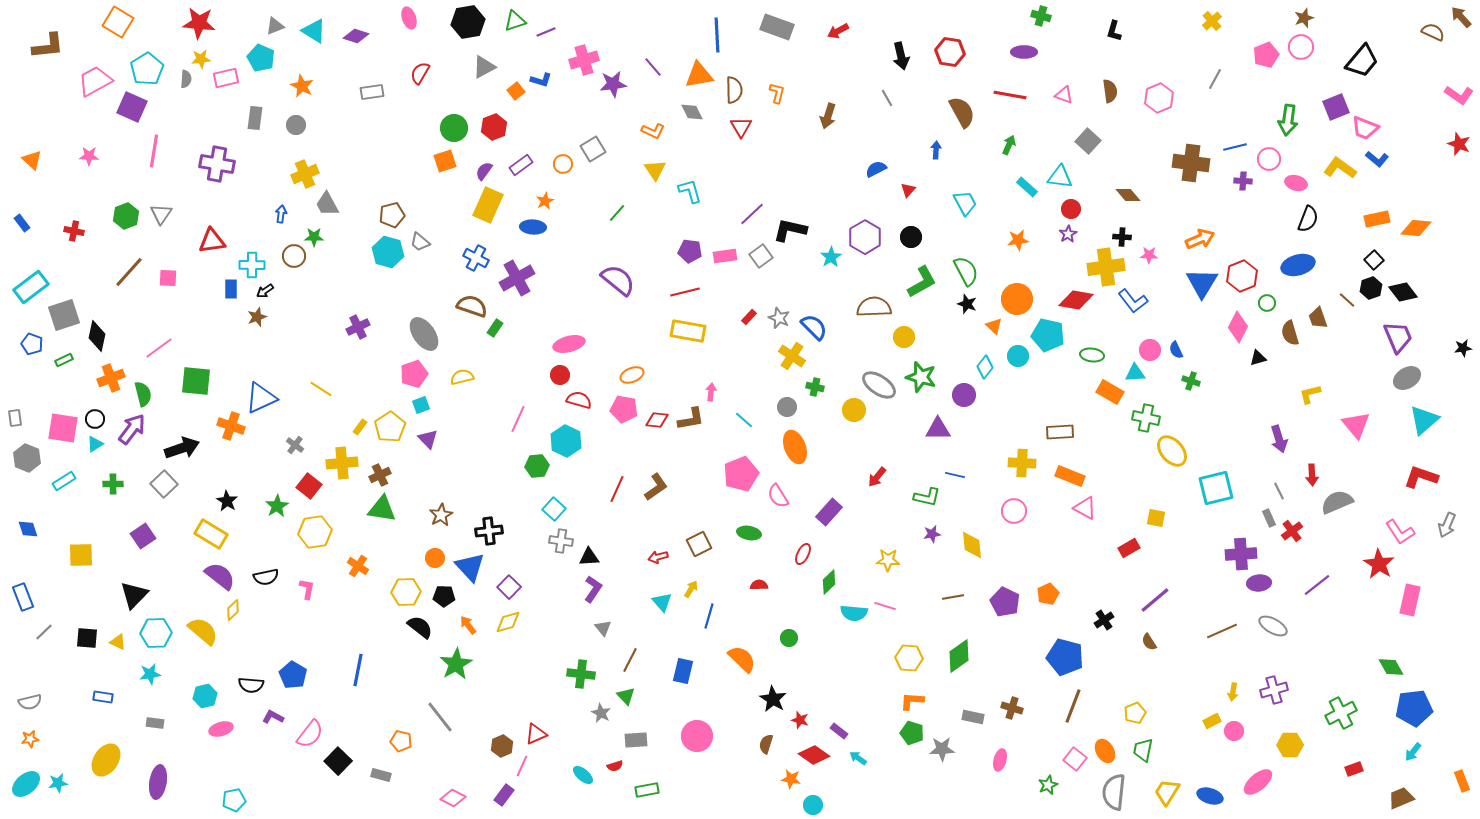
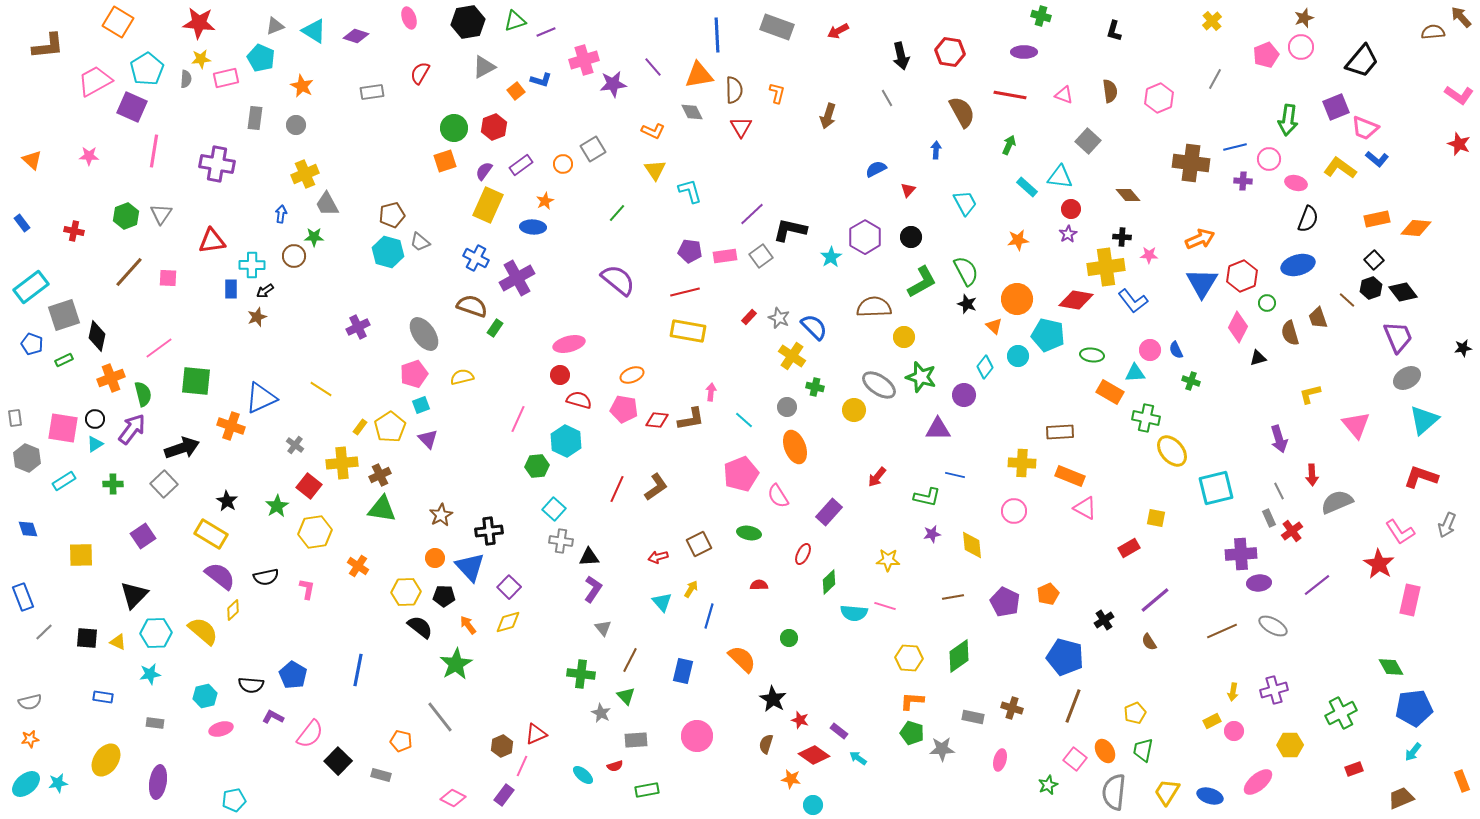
brown semicircle at (1433, 32): rotated 30 degrees counterclockwise
